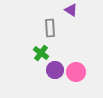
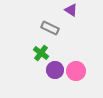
gray rectangle: rotated 60 degrees counterclockwise
pink circle: moved 1 px up
